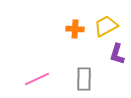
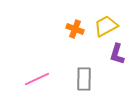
orange cross: rotated 18 degrees clockwise
